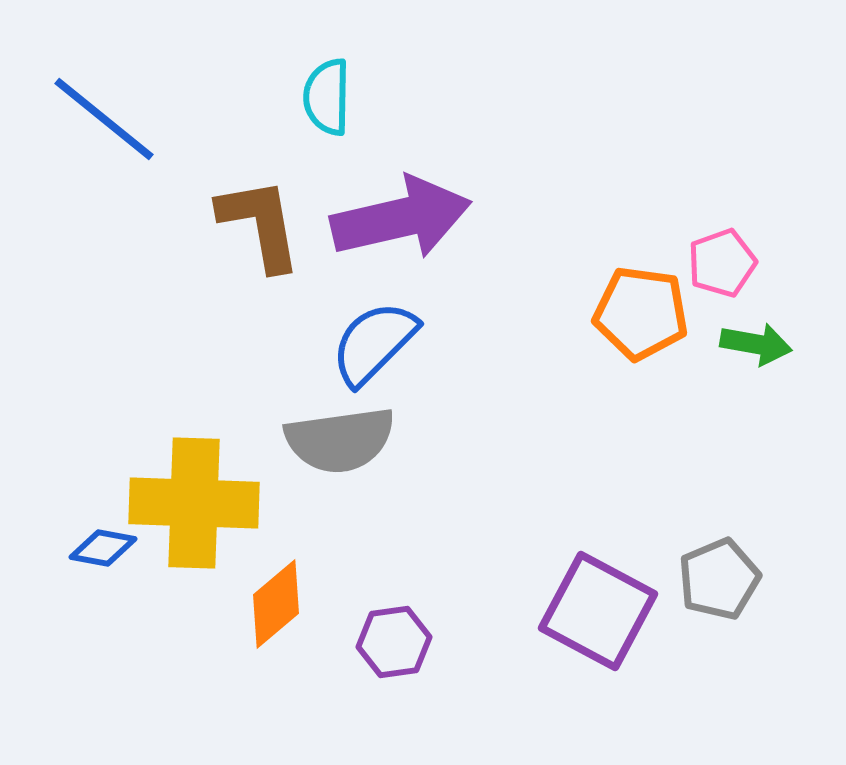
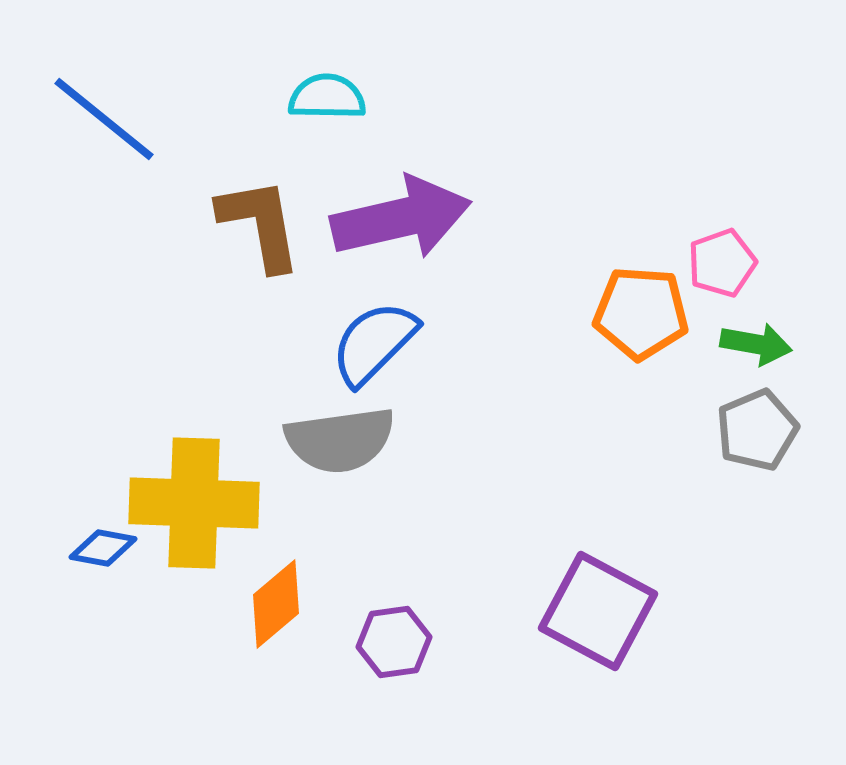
cyan semicircle: rotated 90 degrees clockwise
orange pentagon: rotated 4 degrees counterclockwise
gray pentagon: moved 38 px right, 149 px up
